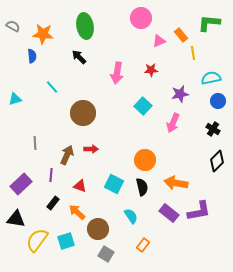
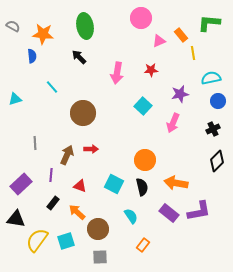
black cross at (213, 129): rotated 32 degrees clockwise
gray square at (106, 254): moved 6 px left, 3 px down; rotated 35 degrees counterclockwise
